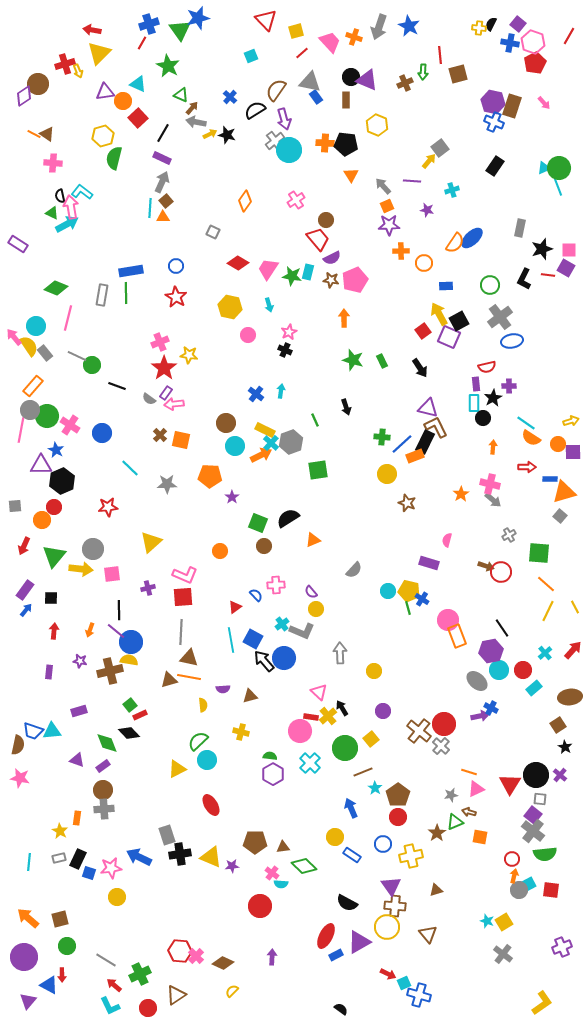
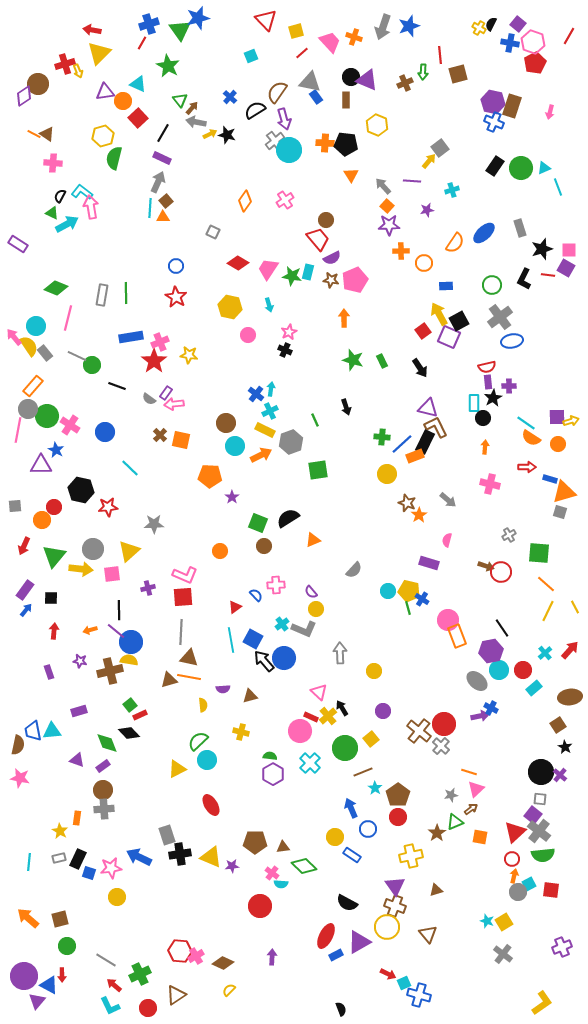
blue star at (409, 26): rotated 25 degrees clockwise
gray arrow at (379, 27): moved 4 px right
yellow cross at (479, 28): rotated 24 degrees clockwise
brown semicircle at (276, 90): moved 1 px right, 2 px down
green triangle at (181, 95): moved 1 px left, 5 px down; rotated 28 degrees clockwise
pink arrow at (544, 103): moved 6 px right, 9 px down; rotated 56 degrees clockwise
green circle at (559, 168): moved 38 px left
gray arrow at (162, 182): moved 4 px left
black semicircle at (60, 196): rotated 40 degrees clockwise
pink cross at (296, 200): moved 11 px left
orange square at (387, 206): rotated 24 degrees counterclockwise
pink arrow at (71, 207): moved 20 px right
purple star at (427, 210): rotated 24 degrees counterclockwise
gray rectangle at (520, 228): rotated 30 degrees counterclockwise
blue ellipse at (472, 238): moved 12 px right, 5 px up
blue rectangle at (131, 271): moved 66 px down
green circle at (490, 285): moved 2 px right
red star at (164, 368): moved 10 px left, 7 px up
purple rectangle at (476, 384): moved 12 px right, 2 px up
cyan arrow at (281, 391): moved 10 px left, 2 px up
gray circle at (30, 410): moved 2 px left, 1 px up
pink line at (21, 430): moved 3 px left
blue circle at (102, 433): moved 3 px right, 1 px up
cyan cross at (271, 443): moved 1 px left, 32 px up; rotated 21 degrees clockwise
orange arrow at (493, 447): moved 8 px left
purple square at (573, 452): moved 16 px left, 35 px up
blue rectangle at (550, 479): rotated 16 degrees clockwise
black hexagon at (62, 481): moved 19 px right, 9 px down; rotated 25 degrees counterclockwise
gray star at (167, 484): moved 13 px left, 40 px down
orange star at (461, 494): moved 42 px left, 21 px down
gray arrow at (493, 500): moved 45 px left
gray square at (560, 516): moved 4 px up; rotated 24 degrees counterclockwise
yellow triangle at (151, 542): moved 22 px left, 9 px down
orange arrow at (90, 630): rotated 56 degrees clockwise
gray L-shape at (302, 631): moved 2 px right, 2 px up
red arrow at (573, 650): moved 3 px left
purple rectangle at (49, 672): rotated 24 degrees counterclockwise
red rectangle at (311, 717): rotated 16 degrees clockwise
blue trapezoid at (33, 731): rotated 60 degrees clockwise
black circle at (536, 775): moved 5 px right, 3 px up
red triangle at (510, 784): moved 5 px right, 48 px down; rotated 15 degrees clockwise
pink triangle at (476, 789): rotated 18 degrees counterclockwise
brown arrow at (469, 812): moved 2 px right, 3 px up; rotated 128 degrees clockwise
gray cross at (533, 831): moved 6 px right
blue circle at (383, 844): moved 15 px left, 15 px up
green semicircle at (545, 854): moved 2 px left, 1 px down
purple triangle at (391, 886): moved 4 px right
gray circle at (519, 890): moved 1 px left, 2 px down
brown cross at (395, 906): rotated 15 degrees clockwise
pink cross at (196, 956): rotated 14 degrees clockwise
purple circle at (24, 957): moved 19 px down
yellow semicircle at (232, 991): moved 3 px left, 1 px up
purple triangle at (28, 1001): moved 9 px right
black semicircle at (341, 1009): rotated 32 degrees clockwise
